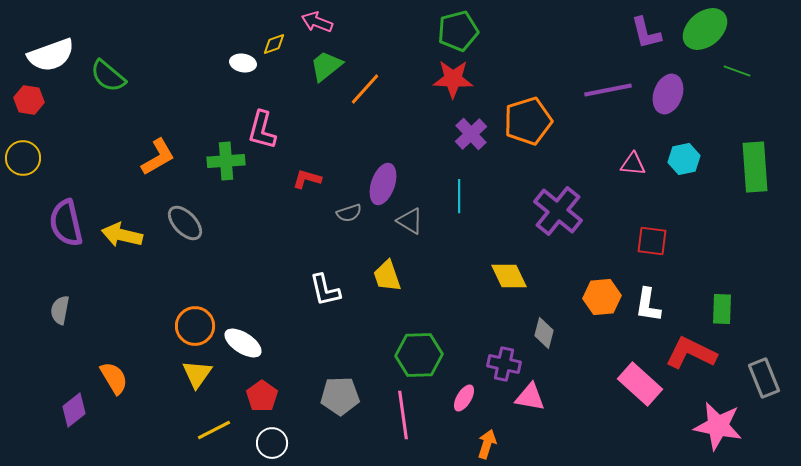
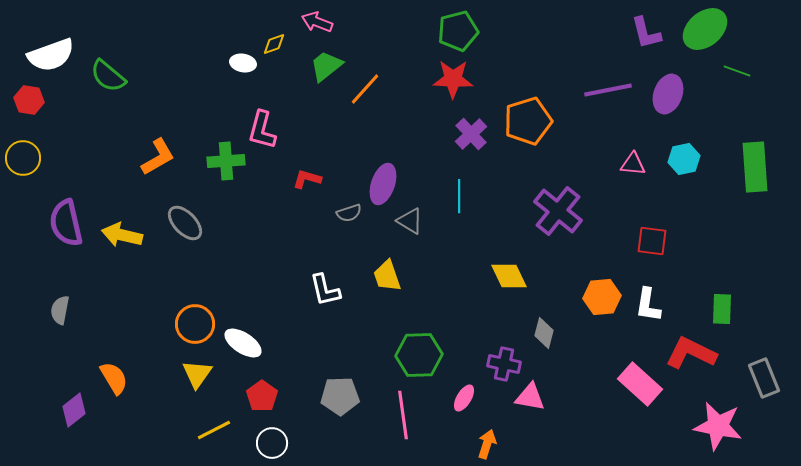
orange circle at (195, 326): moved 2 px up
